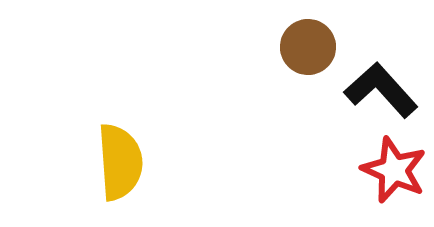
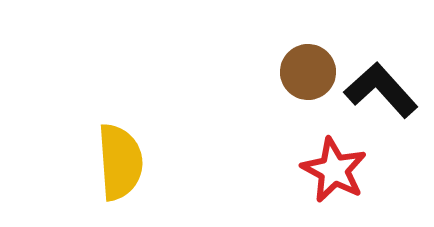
brown circle: moved 25 px down
red star: moved 60 px left; rotated 4 degrees clockwise
